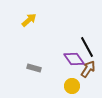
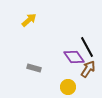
purple diamond: moved 2 px up
yellow circle: moved 4 px left, 1 px down
